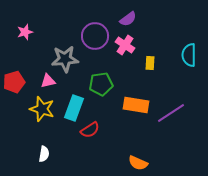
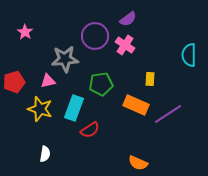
pink star: rotated 21 degrees counterclockwise
yellow rectangle: moved 16 px down
orange rectangle: rotated 15 degrees clockwise
yellow star: moved 2 px left
purple line: moved 3 px left, 1 px down
white semicircle: moved 1 px right
